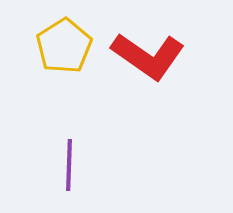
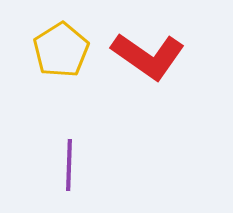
yellow pentagon: moved 3 px left, 4 px down
